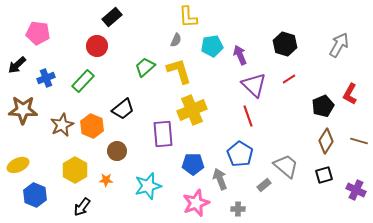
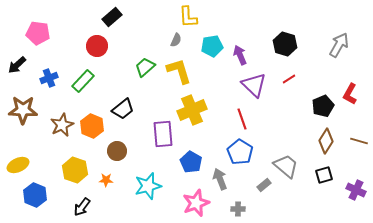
blue cross at (46, 78): moved 3 px right
red line at (248, 116): moved 6 px left, 3 px down
blue pentagon at (240, 154): moved 2 px up
blue pentagon at (193, 164): moved 2 px left, 2 px up; rotated 30 degrees clockwise
yellow hexagon at (75, 170): rotated 10 degrees counterclockwise
